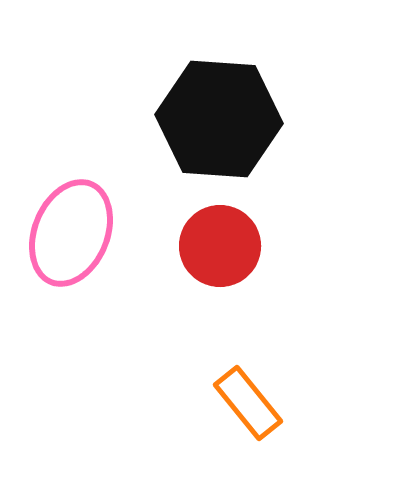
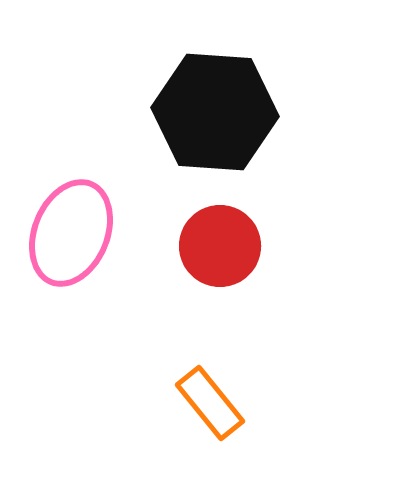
black hexagon: moved 4 px left, 7 px up
orange rectangle: moved 38 px left
